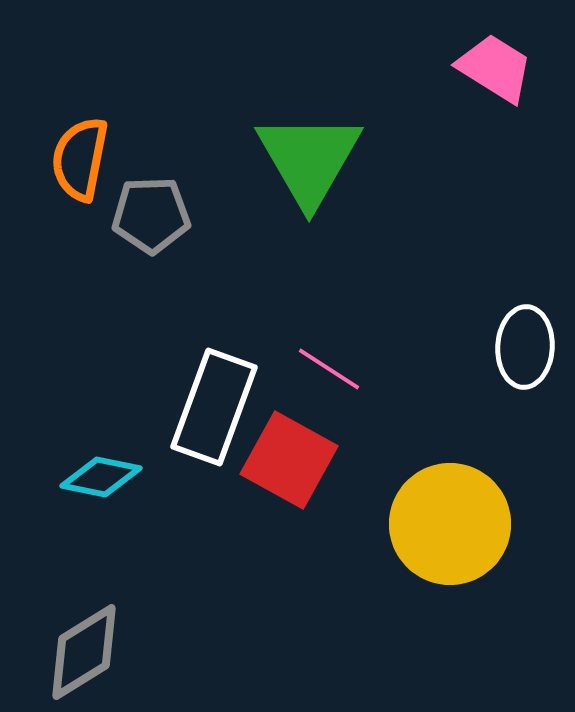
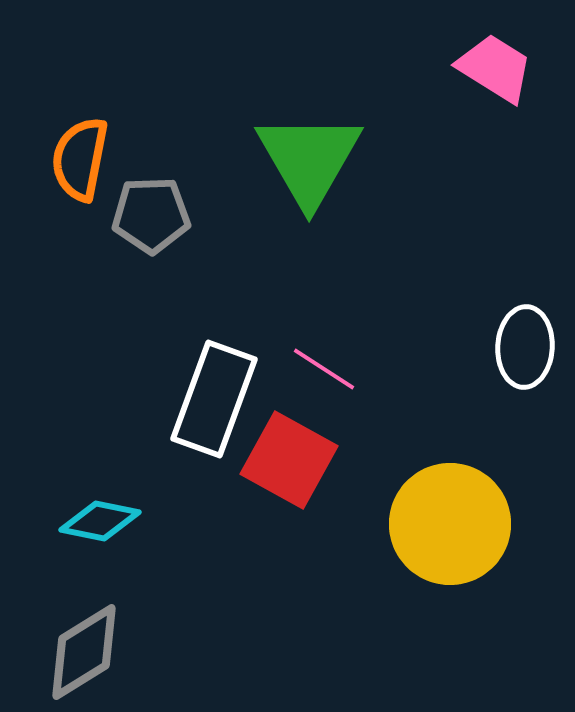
pink line: moved 5 px left
white rectangle: moved 8 px up
cyan diamond: moved 1 px left, 44 px down
